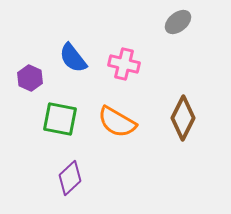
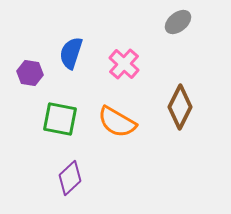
blue semicircle: moved 2 px left, 5 px up; rotated 56 degrees clockwise
pink cross: rotated 28 degrees clockwise
purple hexagon: moved 5 px up; rotated 15 degrees counterclockwise
brown diamond: moved 3 px left, 11 px up
